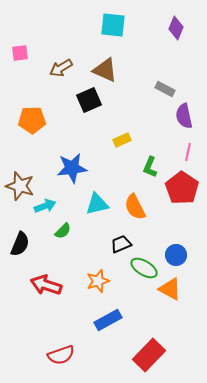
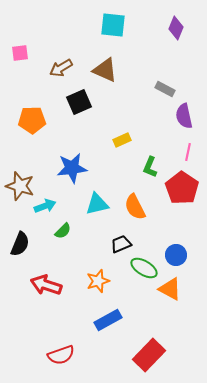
black square: moved 10 px left, 2 px down
